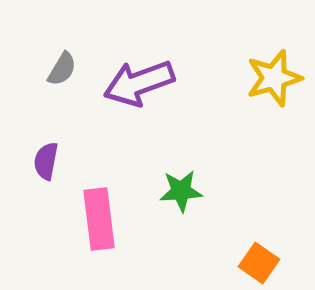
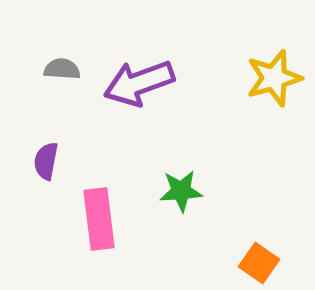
gray semicircle: rotated 117 degrees counterclockwise
